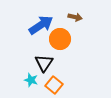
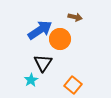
blue arrow: moved 1 px left, 5 px down
black triangle: moved 1 px left
cyan star: rotated 24 degrees clockwise
orange square: moved 19 px right
